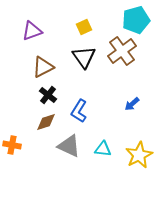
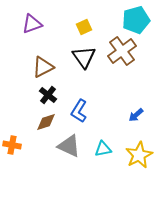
purple triangle: moved 7 px up
blue arrow: moved 4 px right, 11 px down
cyan triangle: rotated 18 degrees counterclockwise
